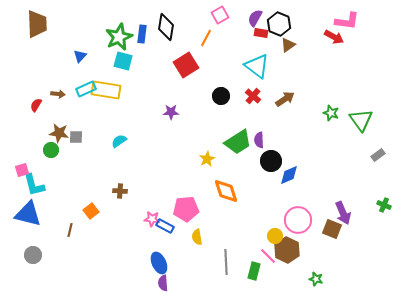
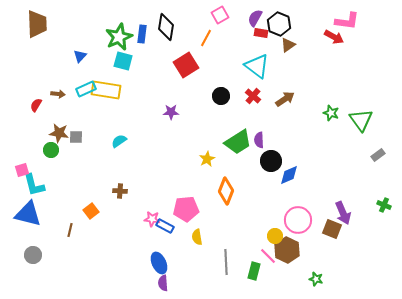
orange diamond at (226, 191): rotated 40 degrees clockwise
